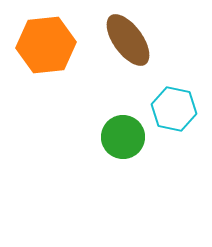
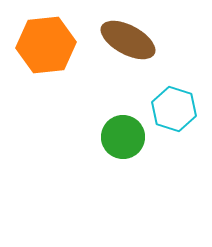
brown ellipse: rotated 26 degrees counterclockwise
cyan hexagon: rotated 6 degrees clockwise
